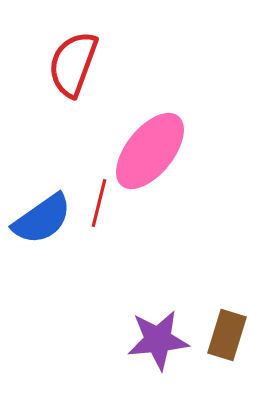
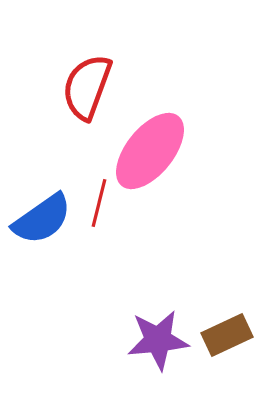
red semicircle: moved 14 px right, 23 px down
brown rectangle: rotated 48 degrees clockwise
